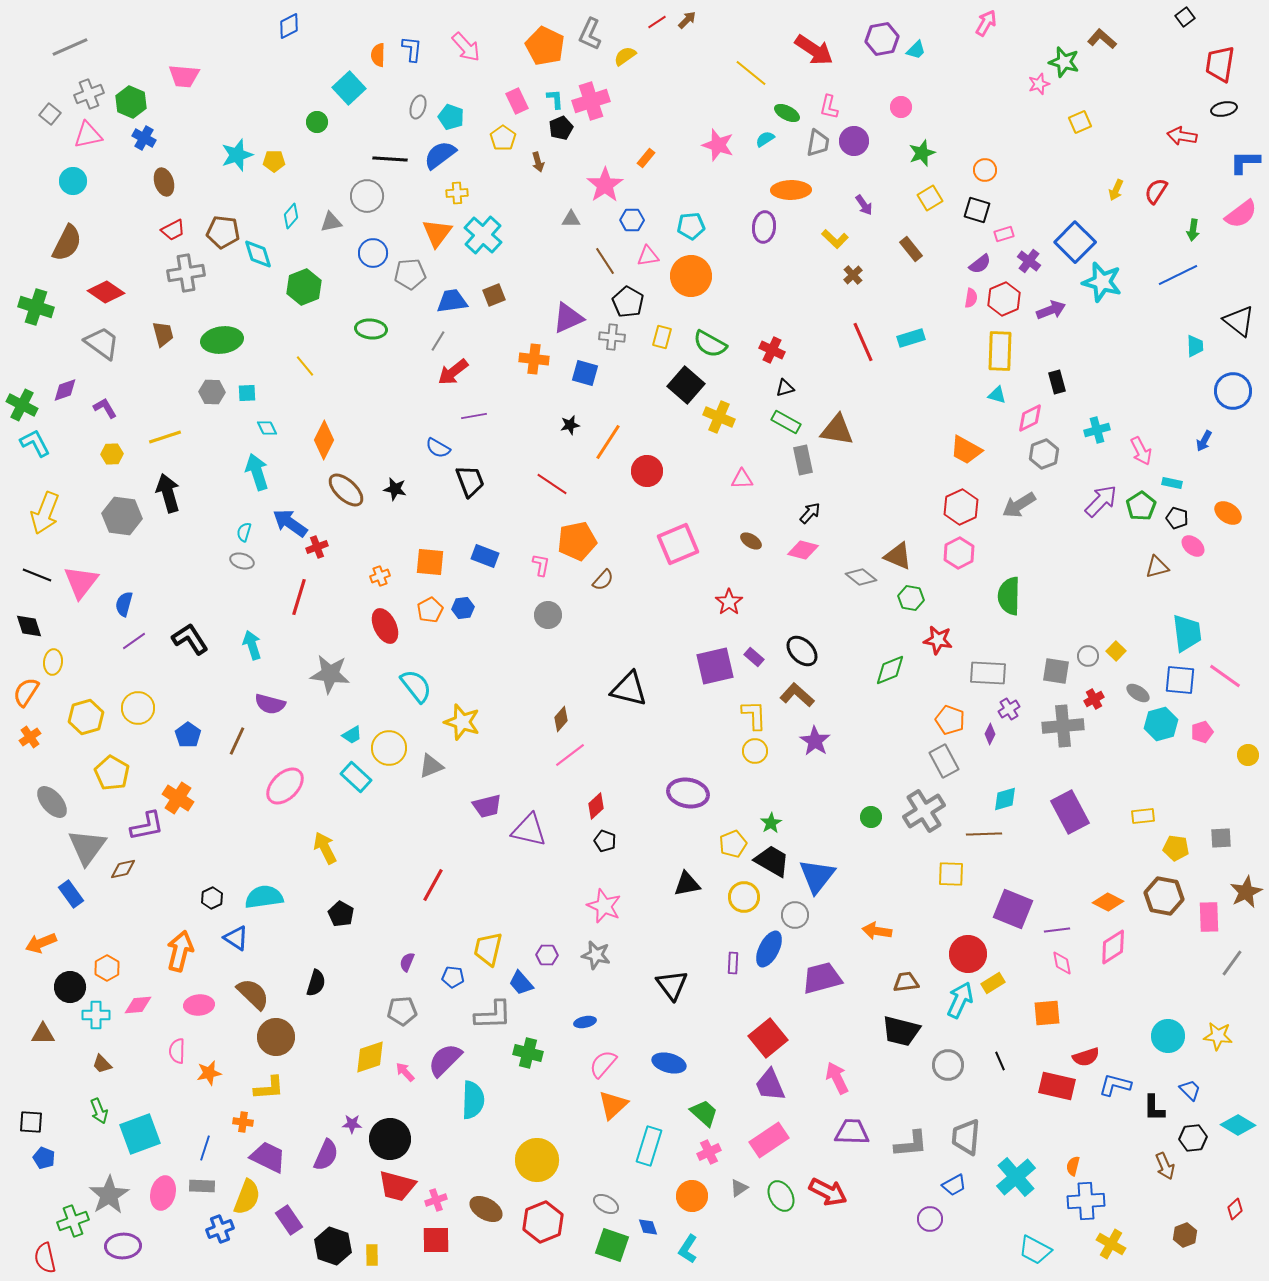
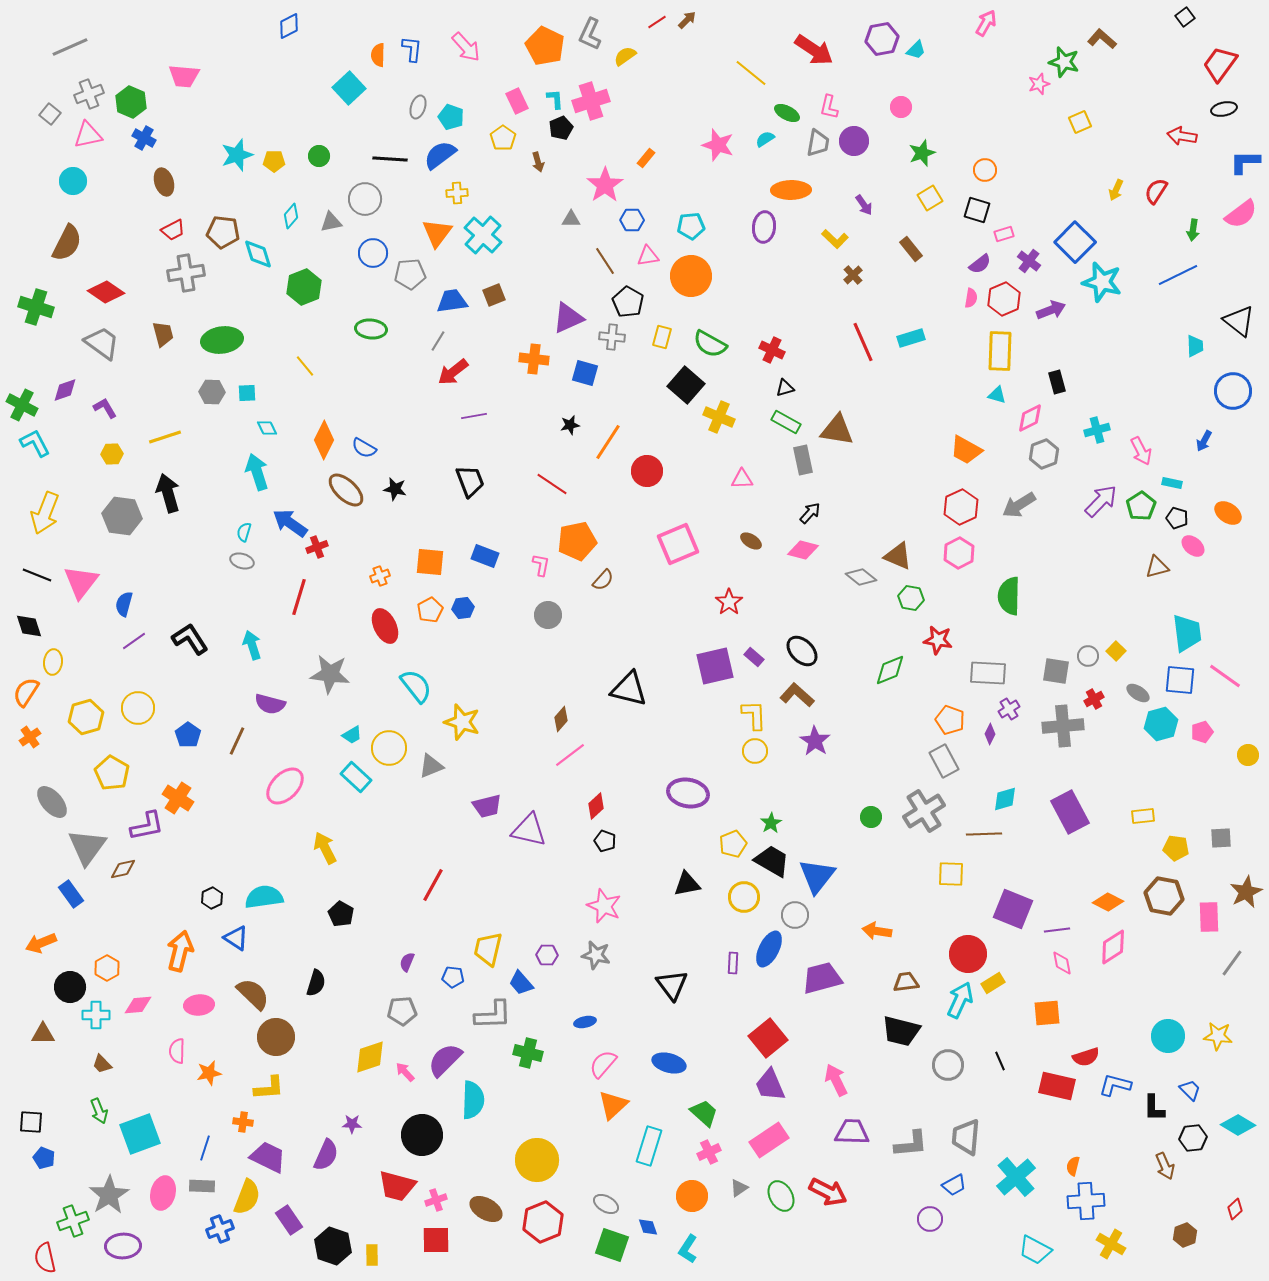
red trapezoid at (1220, 64): rotated 27 degrees clockwise
green circle at (317, 122): moved 2 px right, 34 px down
gray circle at (367, 196): moved 2 px left, 3 px down
blue semicircle at (438, 448): moved 74 px left
pink arrow at (837, 1078): moved 1 px left, 2 px down
black circle at (390, 1139): moved 32 px right, 4 px up
